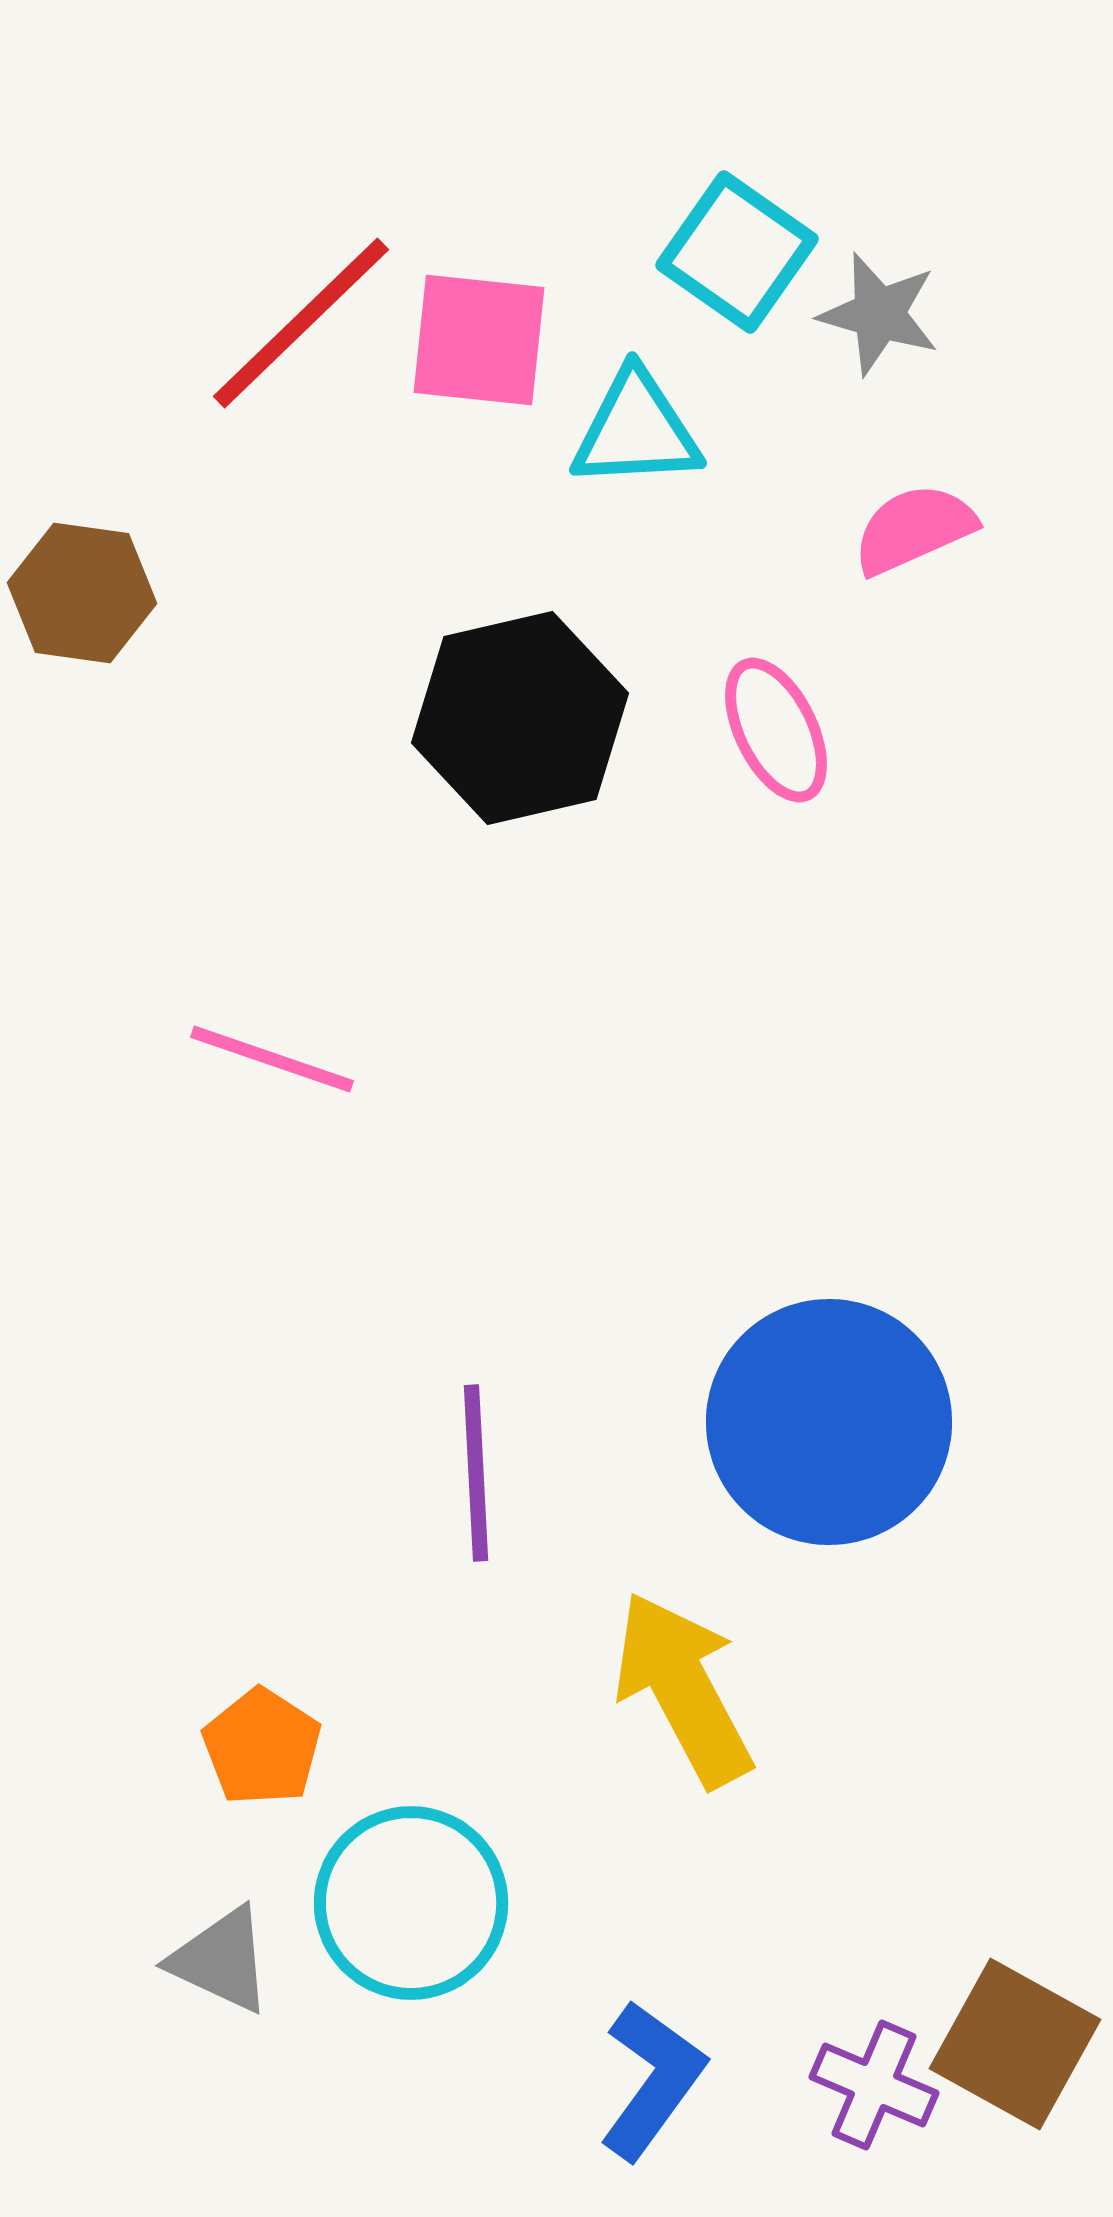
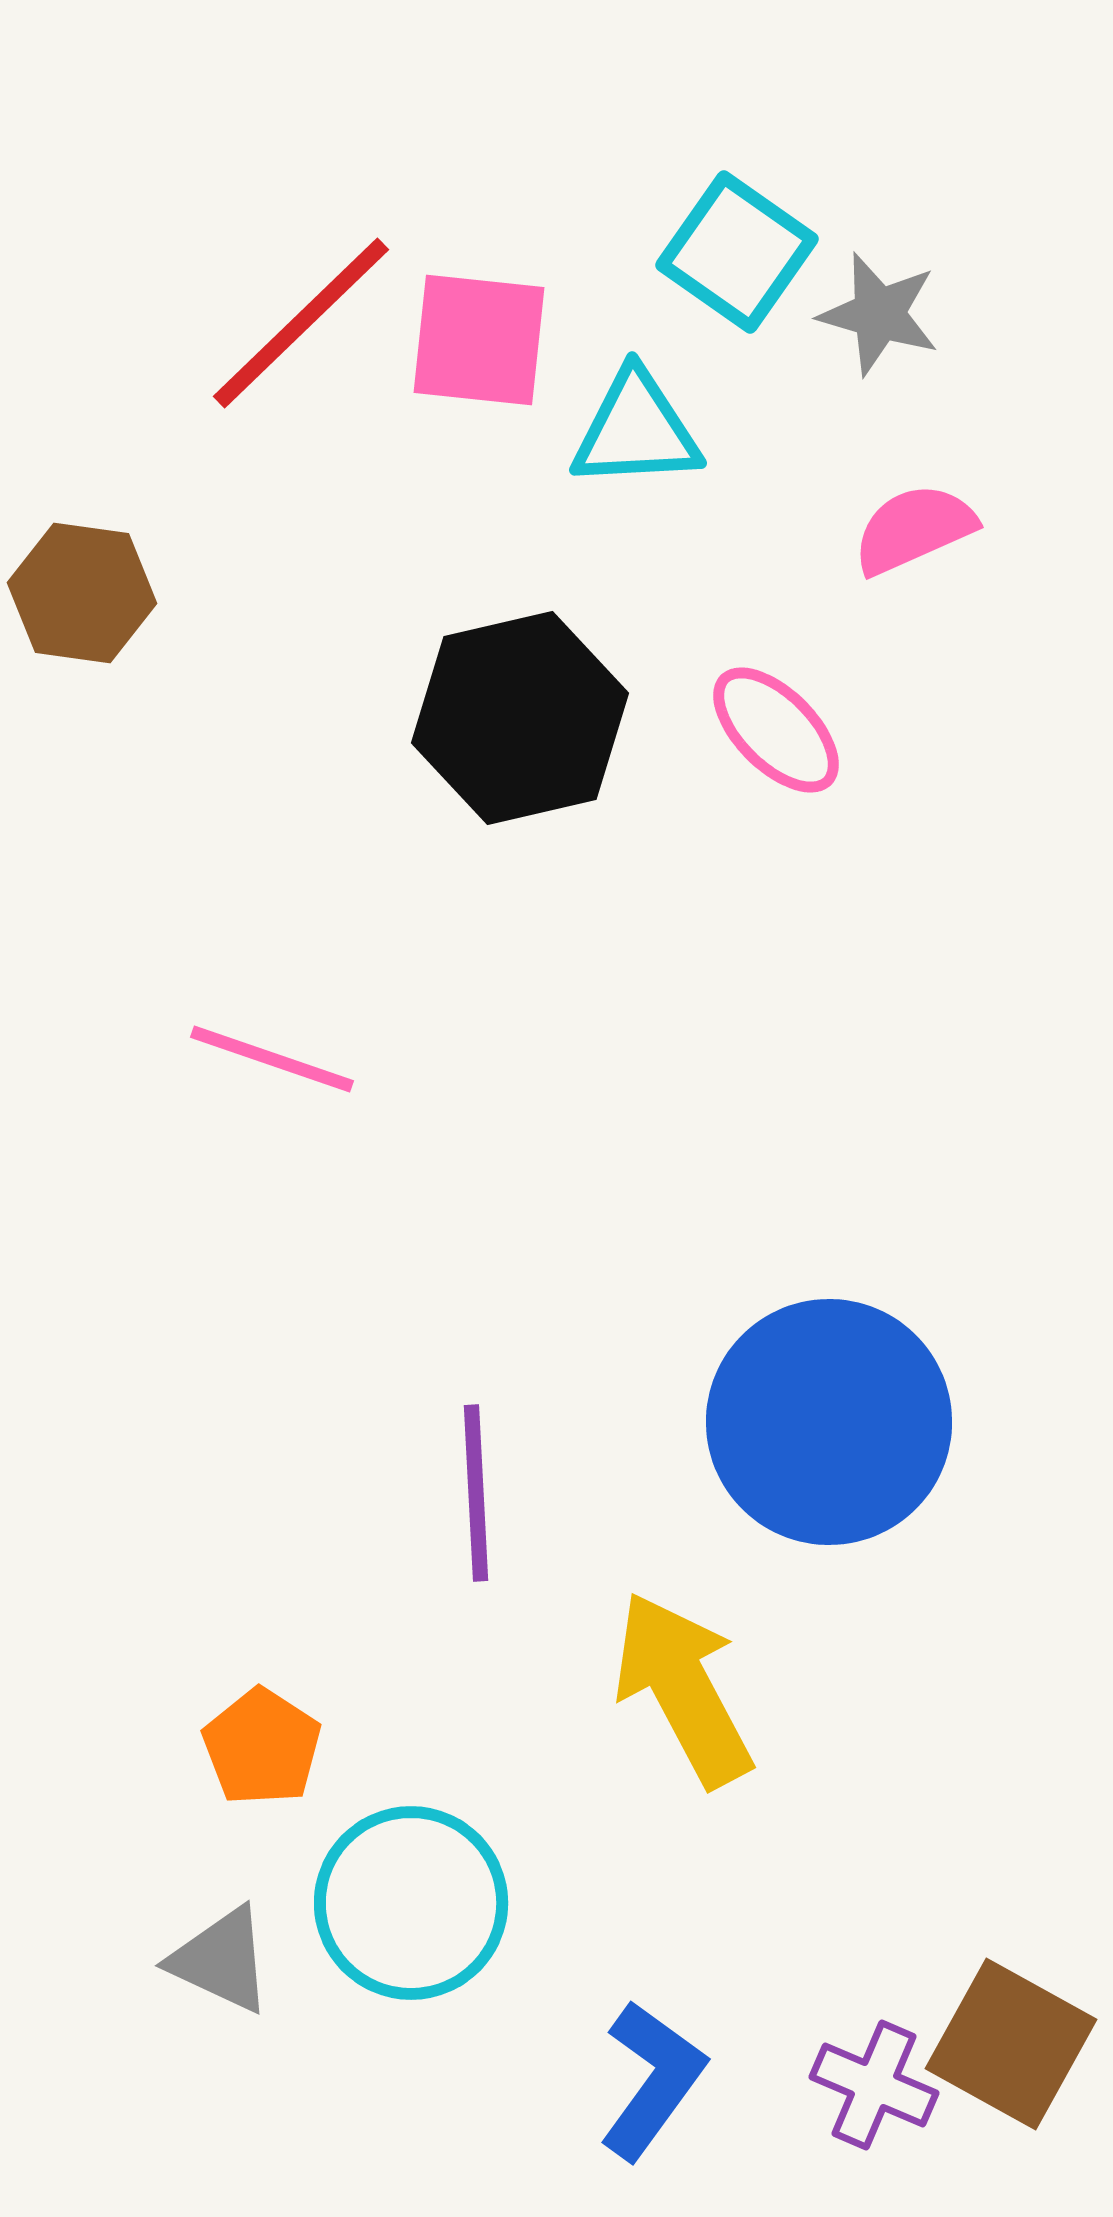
pink ellipse: rotated 19 degrees counterclockwise
purple line: moved 20 px down
brown square: moved 4 px left
